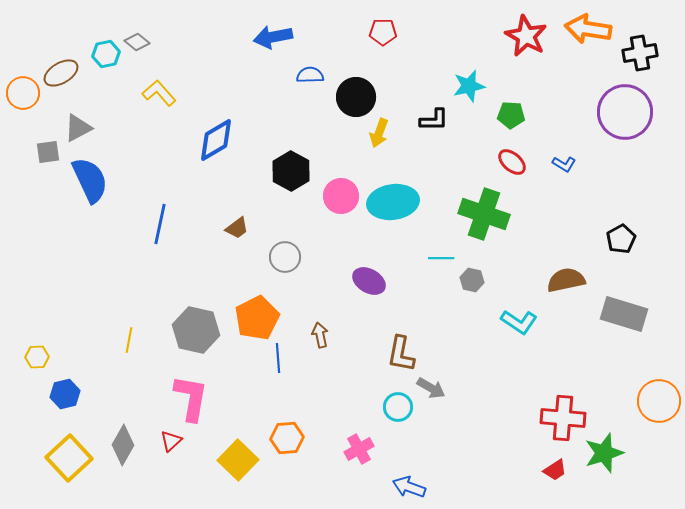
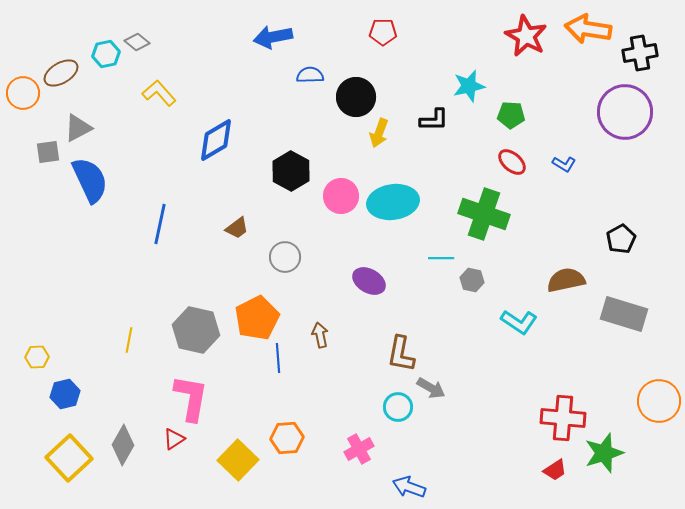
red triangle at (171, 441): moved 3 px right, 2 px up; rotated 10 degrees clockwise
